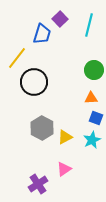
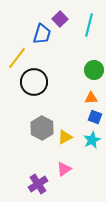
blue square: moved 1 px left, 1 px up
